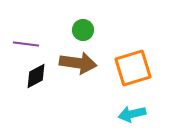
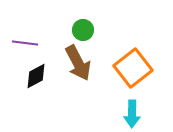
purple line: moved 1 px left, 1 px up
brown arrow: rotated 54 degrees clockwise
orange square: rotated 21 degrees counterclockwise
cyan arrow: rotated 76 degrees counterclockwise
